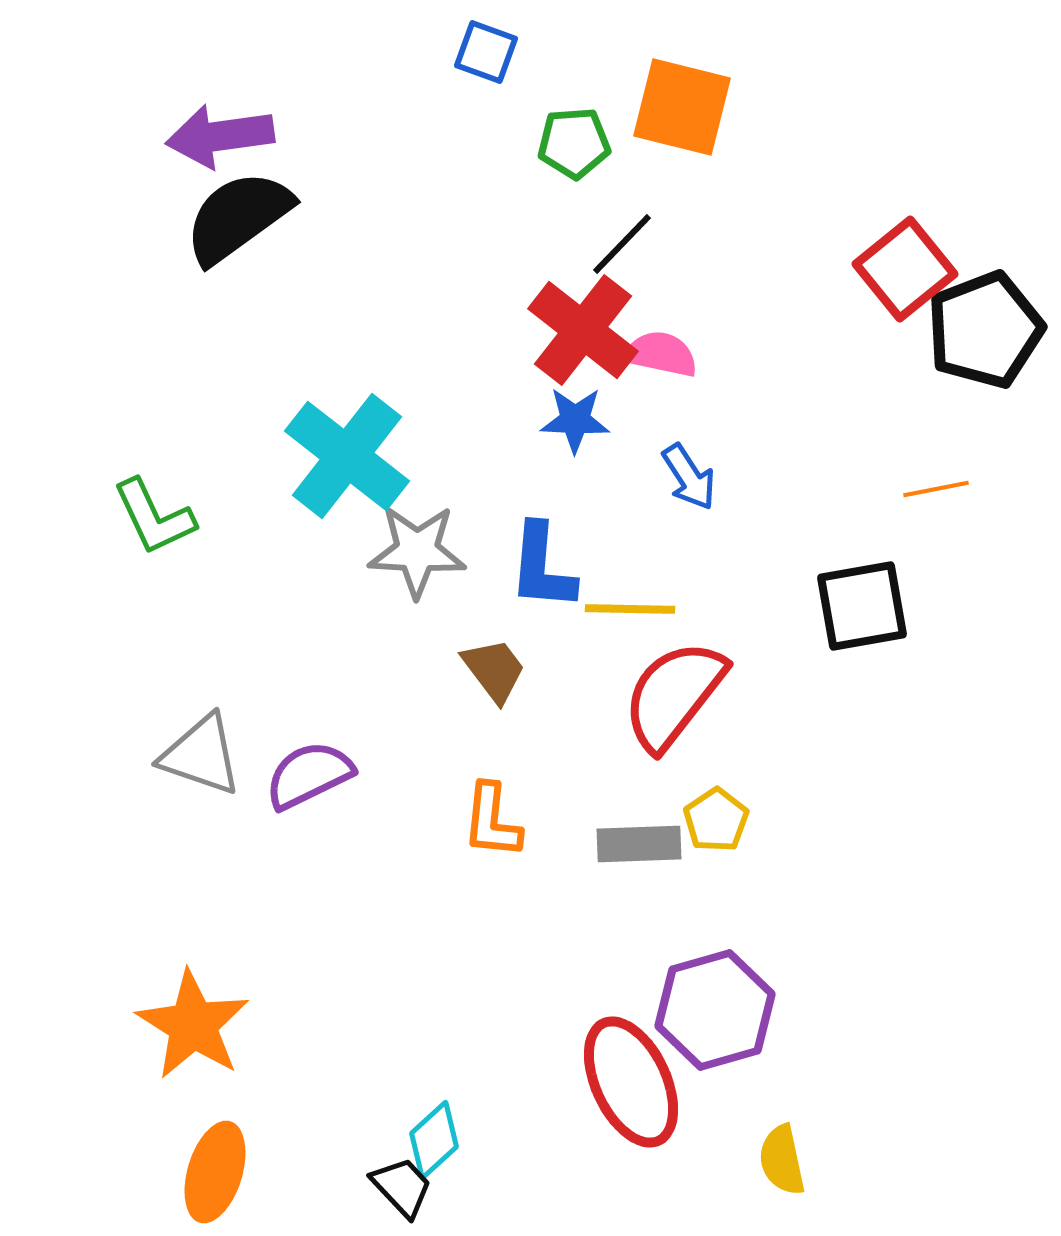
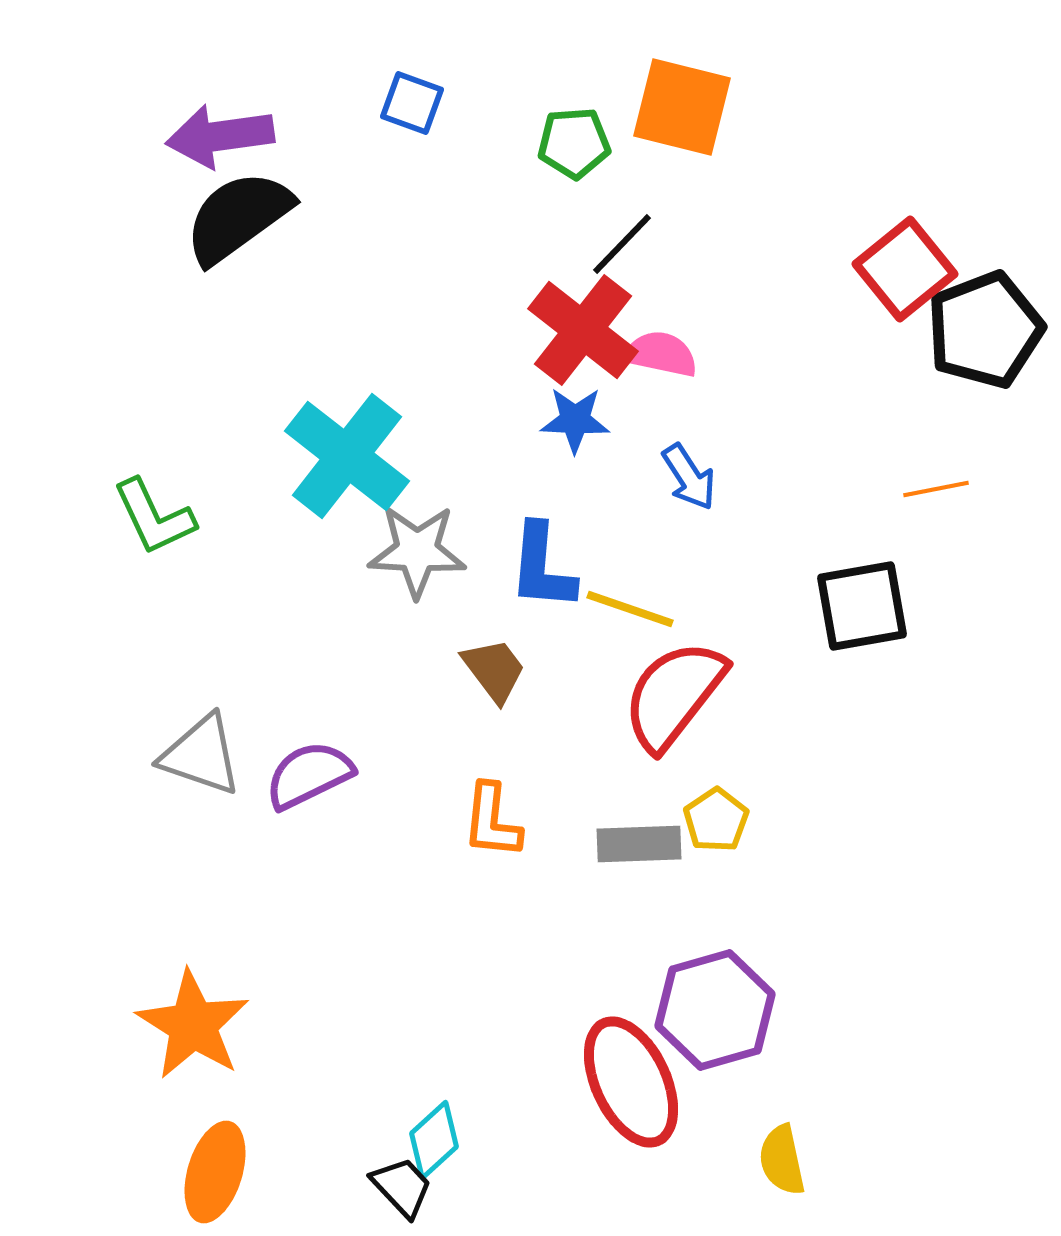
blue square: moved 74 px left, 51 px down
yellow line: rotated 18 degrees clockwise
